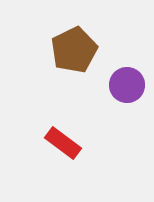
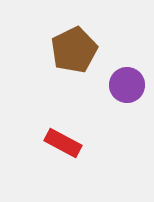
red rectangle: rotated 9 degrees counterclockwise
